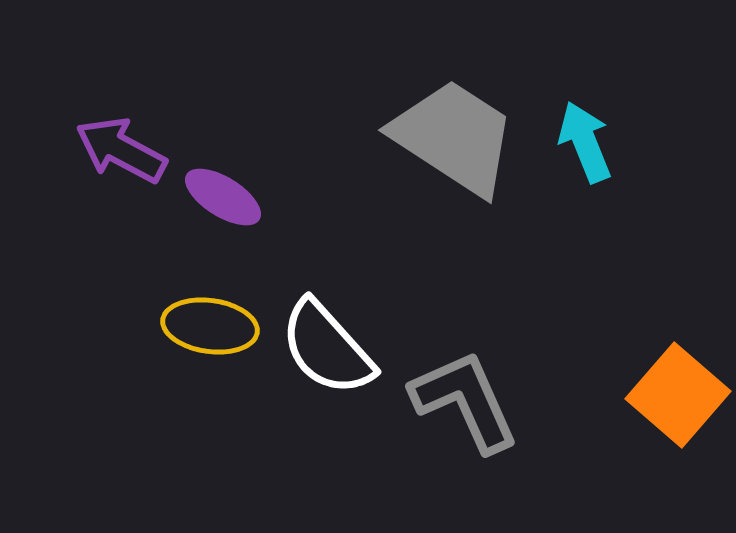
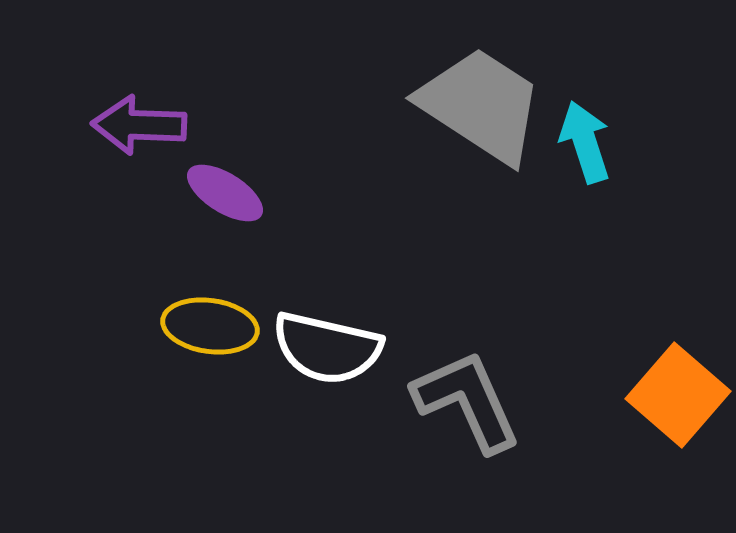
gray trapezoid: moved 27 px right, 32 px up
cyan arrow: rotated 4 degrees clockwise
purple arrow: moved 18 px right, 25 px up; rotated 26 degrees counterclockwise
purple ellipse: moved 2 px right, 4 px up
white semicircle: rotated 35 degrees counterclockwise
gray L-shape: moved 2 px right
